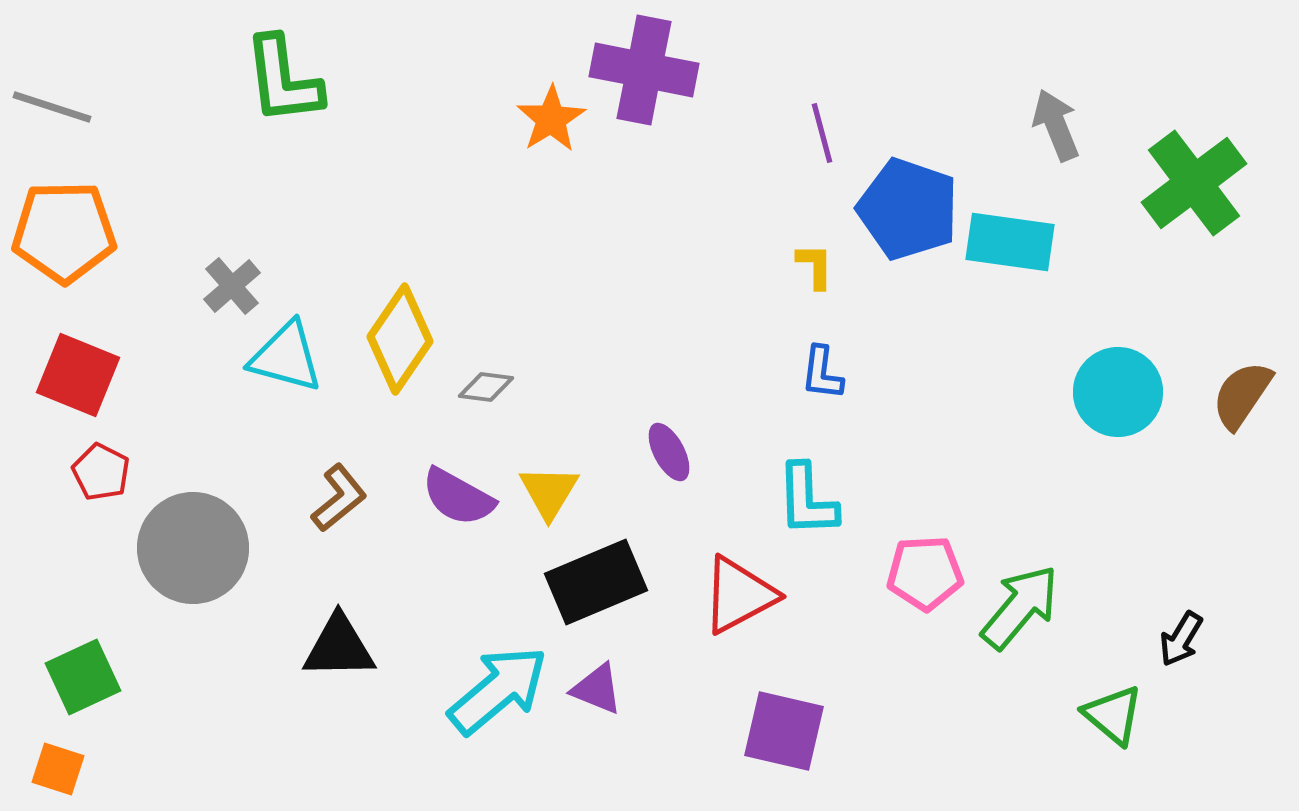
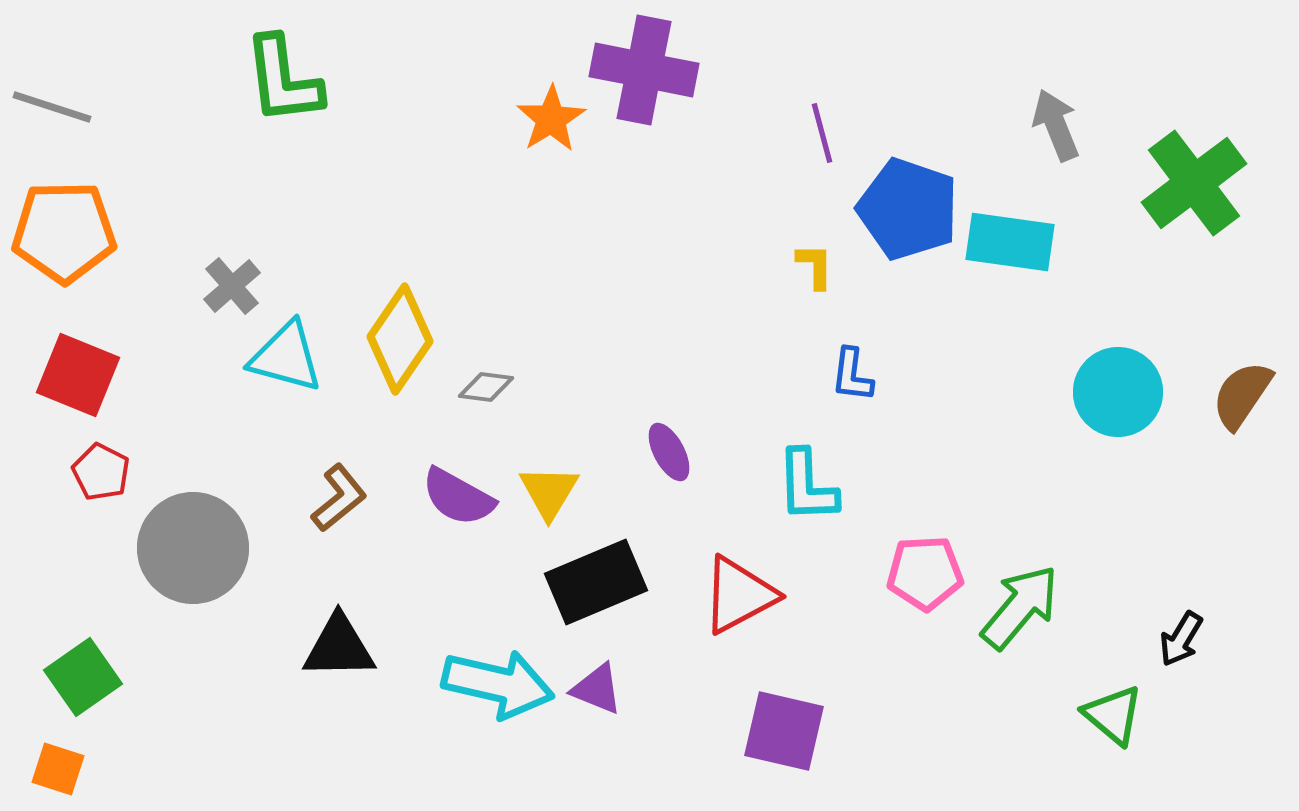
blue L-shape: moved 30 px right, 2 px down
cyan L-shape: moved 14 px up
green square: rotated 10 degrees counterclockwise
cyan arrow: moved 6 px up; rotated 53 degrees clockwise
